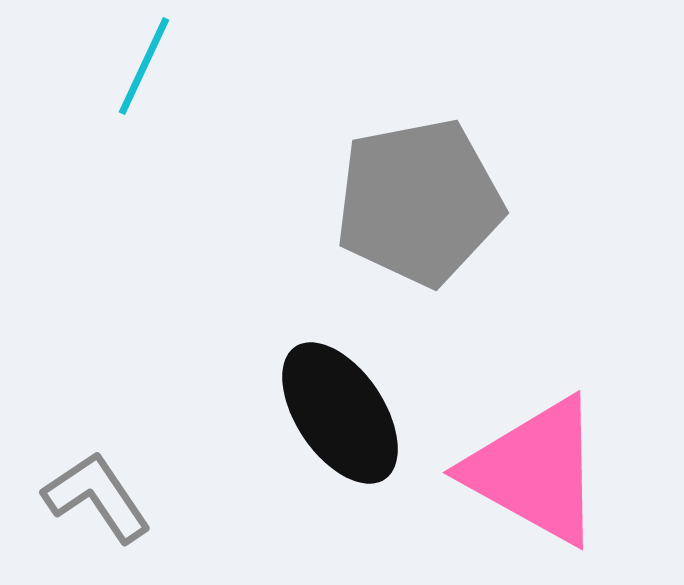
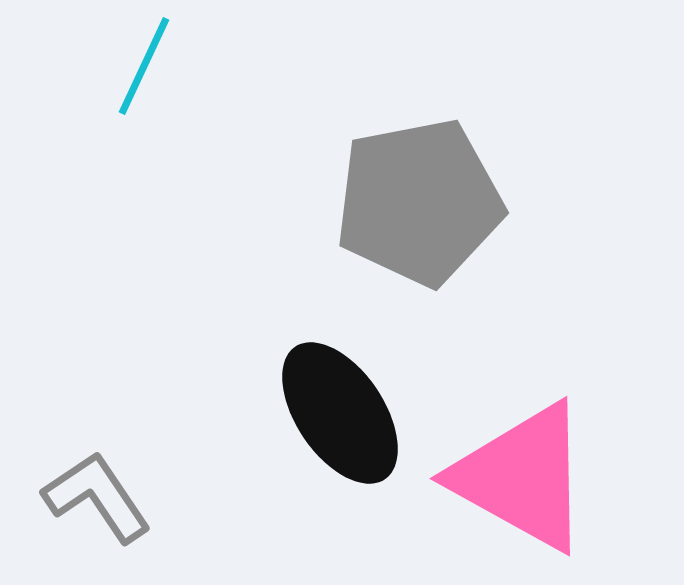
pink triangle: moved 13 px left, 6 px down
